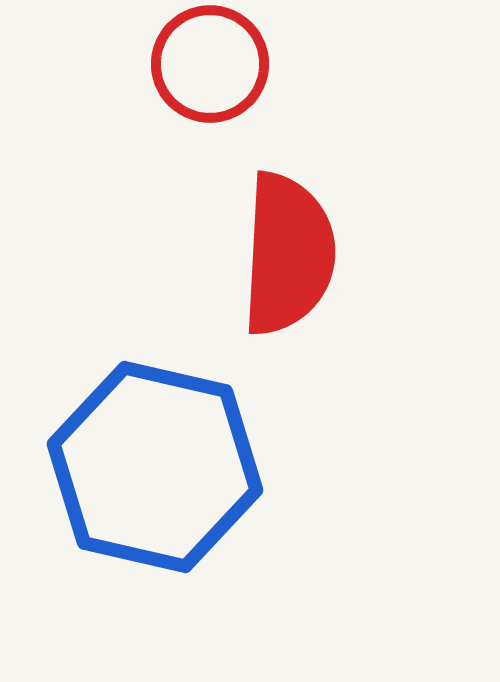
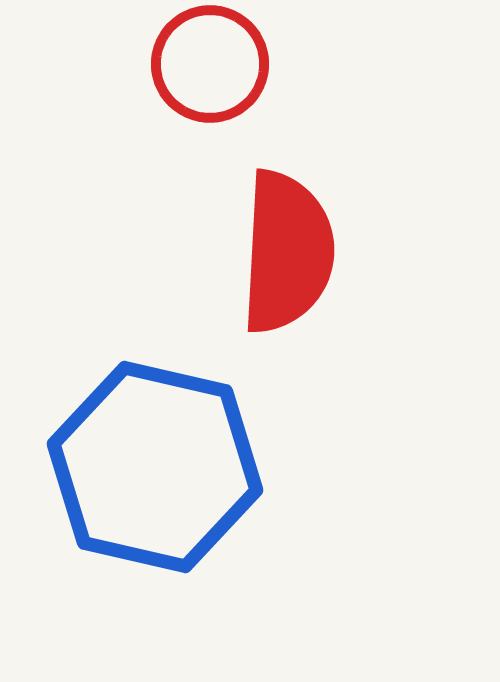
red semicircle: moved 1 px left, 2 px up
